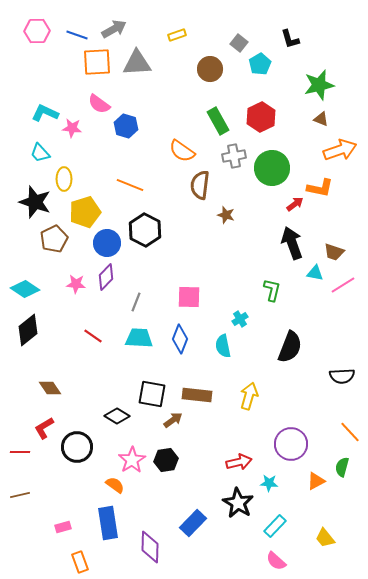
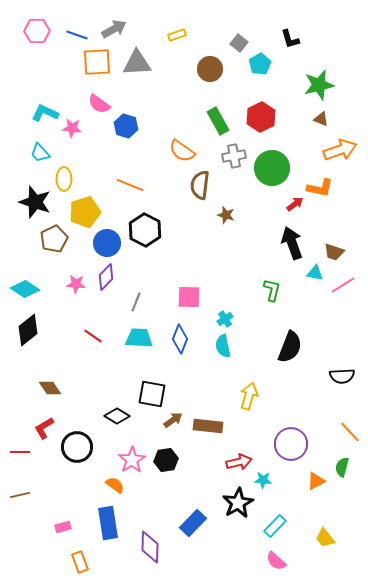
cyan cross at (240, 319): moved 15 px left
brown rectangle at (197, 395): moved 11 px right, 31 px down
cyan star at (269, 483): moved 6 px left, 3 px up
black star at (238, 503): rotated 12 degrees clockwise
